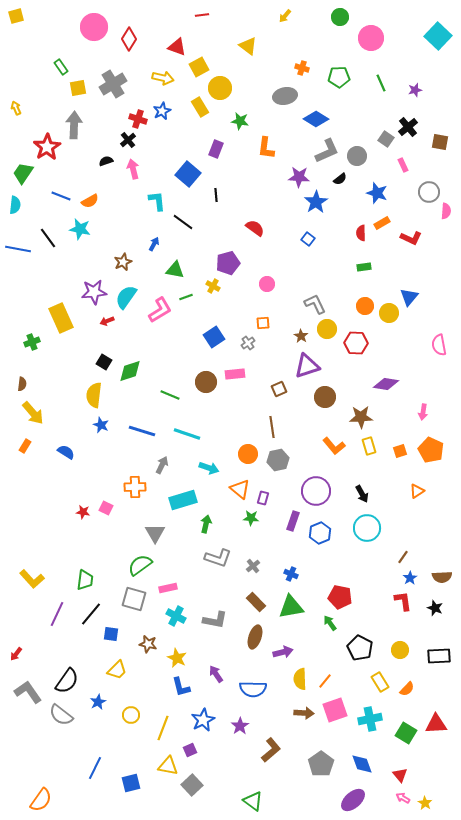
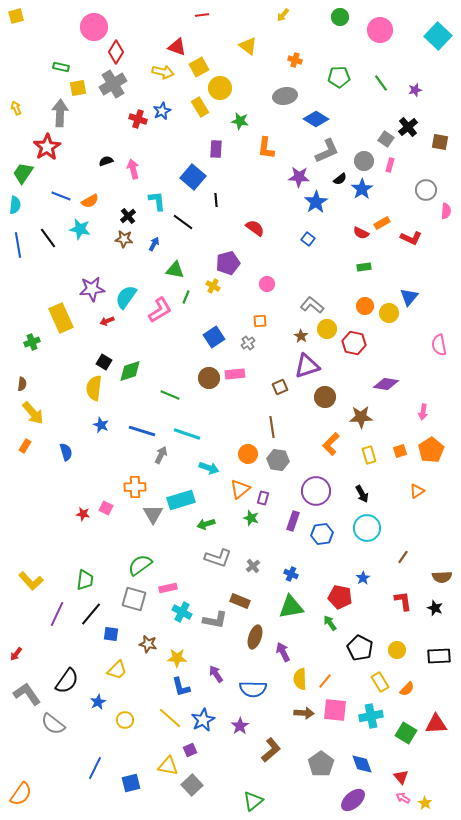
yellow arrow at (285, 16): moved 2 px left, 1 px up
pink circle at (371, 38): moved 9 px right, 8 px up
red diamond at (129, 39): moved 13 px left, 13 px down
green rectangle at (61, 67): rotated 42 degrees counterclockwise
orange cross at (302, 68): moved 7 px left, 8 px up
yellow arrow at (163, 78): moved 6 px up
green line at (381, 83): rotated 12 degrees counterclockwise
gray arrow at (74, 125): moved 14 px left, 12 px up
black cross at (128, 140): moved 76 px down
purple rectangle at (216, 149): rotated 18 degrees counterclockwise
gray circle at (357, 156): moved 7 px right, 5 px down
pink rectangle at (403, 165): moved 13 px left; rotated 40 degrees clockwise
blue square at (188, 174): moved 5 px right, 3 px down
gray circle at (429, 192): moved 3 px left, 2 px up
blue star at (377, 193): moved 15 px left, 4 px up; rotated 20 degrees clockwise
black line at (216, 195): moved 5 px down
red semicircle at (361, 233): rotated 63 degrees counterclockwise
blue line at (18, 249): moved 4 px up; rotated 70 degrees clockwise
brown star at (123, 262): moved 1 px right, 23 px up; rotated 30 degrees clockwise
purple star at (94, 292): moved 2 px left, 3 px up
green line at (186, 297): rotated 48 degrees counterclockwise
gray L-shape at (315, 304): moved 3 px left, 1 px down; rotated 25 degrees counterclockwise
orange square at (263, 323): moved 3 px left, 2 px up
red hexagon at (356, 343): moved 2 px left; rotated 10 degrees clockwise
brown circle at (206, 382): moved 3 px right, 4 px up
brown square at (279, 389): moved 1 px right, 2 px up
yellow semicircle at (94, 395): moved 7 px up
orange L-shape at (334, 446): moved 3 px left, 2 px up; rotated 85 degrees clockwise
yellow rectangle at (369, 446): moved 9 px down
orange pentagon at (431, 450): rotated 15 degrees clockwise
blue semicircle at (66, 452): rotated 42 degrees clockwise
gray hexagon at (278, 460): rotated 20 degrees clockwise
gray arrow at (162, 465): moved 1 px left, 10 px up
orange triangle at (240, 489): rotated 40 degrees clockwise
cyan rectangle at (183, 500): moved 2 px left
red star at (83, 512): moved 2 px down
green star at (251, 518): rotated 14 degrees clockwise
green arrow at (206, 524): rotated 120 degrees counterclockwise
gray triangle at (155, 533): moved 2 px left, 19 px up
blue hexagon at (320, 533): moved 2 px right, 1 px down; rotated 15 degrees clockwise
blue star at (410, 578): moved 47 px left
yellow L-shape at (32, 579): moved 1 px left, 2 px down
brown rectangle at (256, 602): moved 16 px left, 1 px up; rotated 24 degrees counterclockwise
cyan cross at (176, 616): moved 6 px right, 4 px up
yellow circle at (400, 650): moved 3 px left
purple arrow at (283, 652): rotated 102 degrees counterclockwise
yellow star at (177, 658): rotated 24 degrees counterclockwise
gray L-shape at (28, 692): moved 1 px left, 2 px down
pink square at (335, 710): rotated 25 degrees clockwise
gray semicircle at (61, 715): moved 8 px left, 9 px down
yellow circle at (131, 715): moved 6 px left, 5 px down
cyan cross at (370, 719): moved 1 px right, 3 px up
yellow line at (163, 728): moved 7 px right, 10 px up; rotated 70 degrees counterclockwise
red triangle at (400, 775): moved 1 px right, 2 px down
orange semicircle at (41, 800): moved 20 px left, 6 px up
green triangle at (253, 801): rotated 45 degrees clockwise
